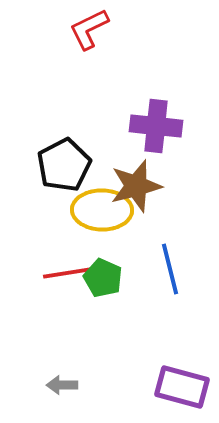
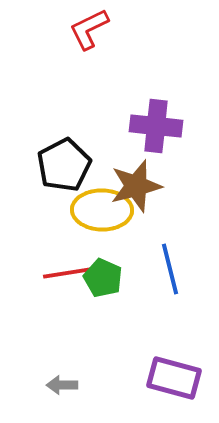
purple rectangle: moved 8 px left, 9 px up
